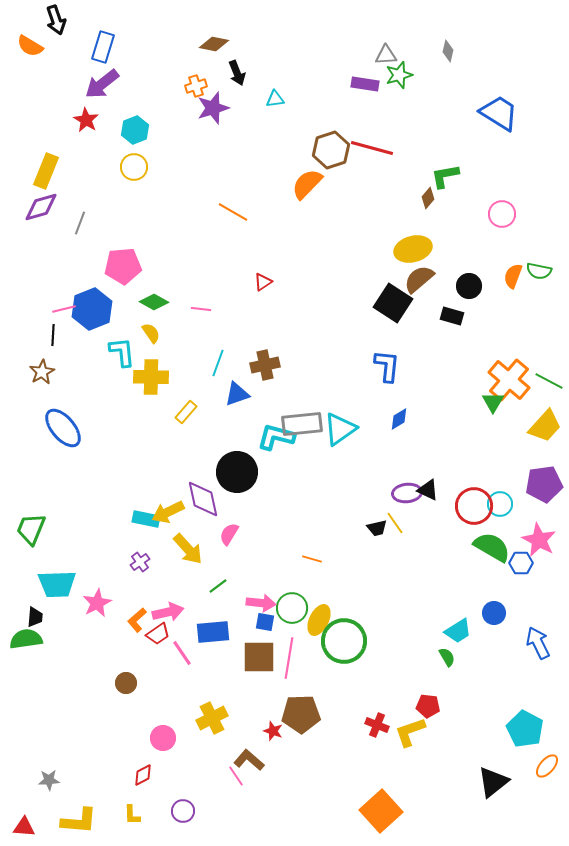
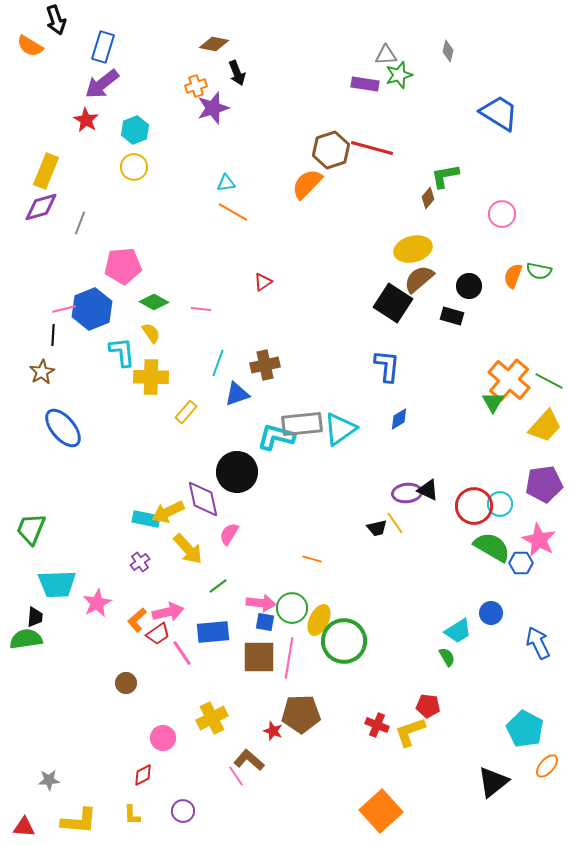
cyan triangle at (275, 99): moved 49 px left, 84 px down
blue circle at (494, 613): moved 3 px left
